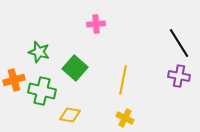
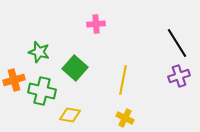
black line: moved 2 px left
purple cross: rotated 30 degrees counterclockwise
